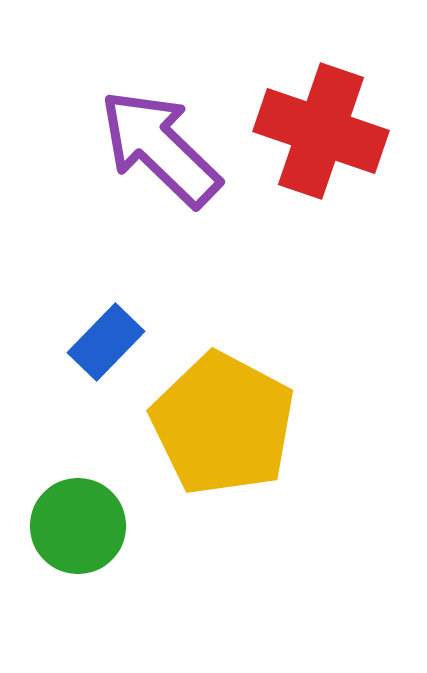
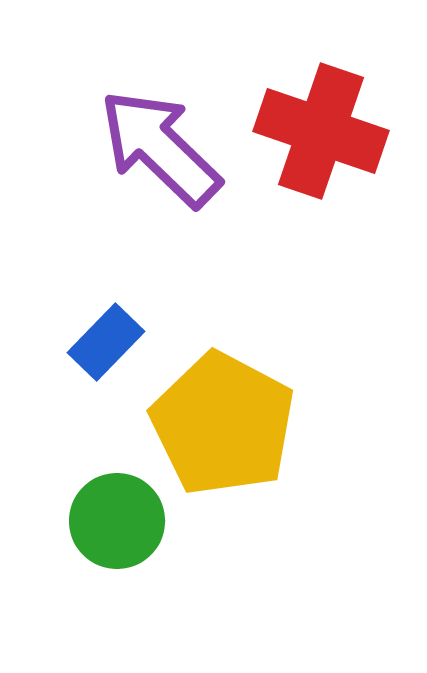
green circle: moved 39 px right, 5 px up
